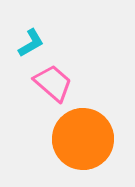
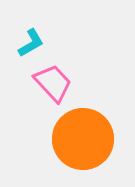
pink trapezoid: rotated 6 degrees clockwise
